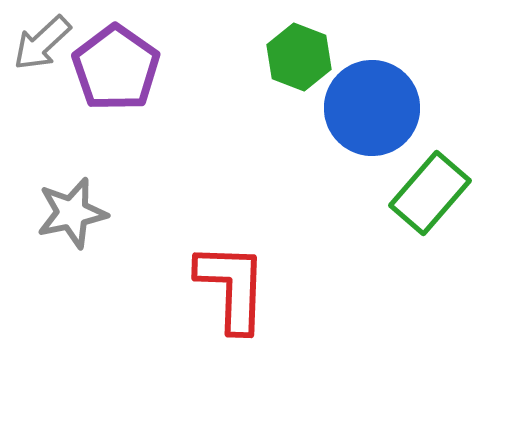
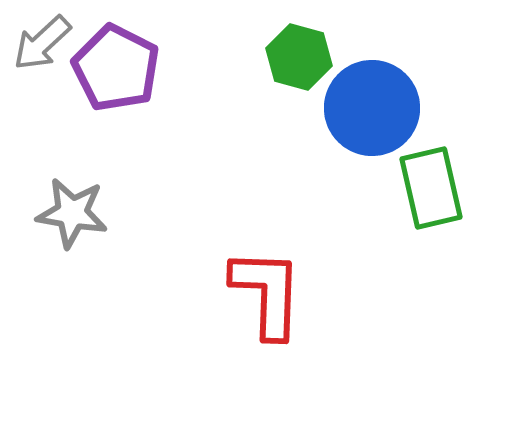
green hexagon: rotated 6 degrees counterclockwise
purple pentagon: rotated 8 degrees counterclockwise
green rectangle: moved 1 px right, 5 px up; rotated 54 degrees counterclockwise
gray star: rotated 22 degrees clockwise
red L-shape: moved 35 px right, 6 px down
